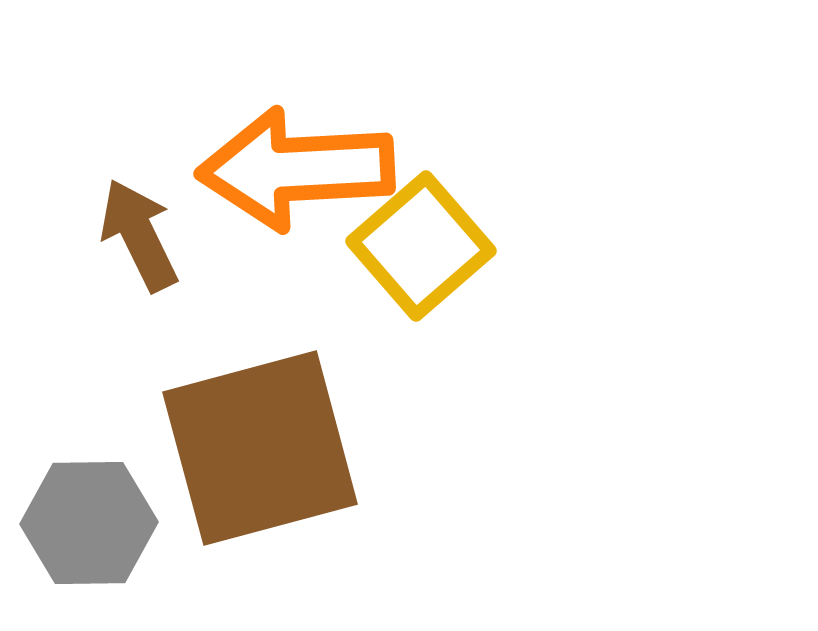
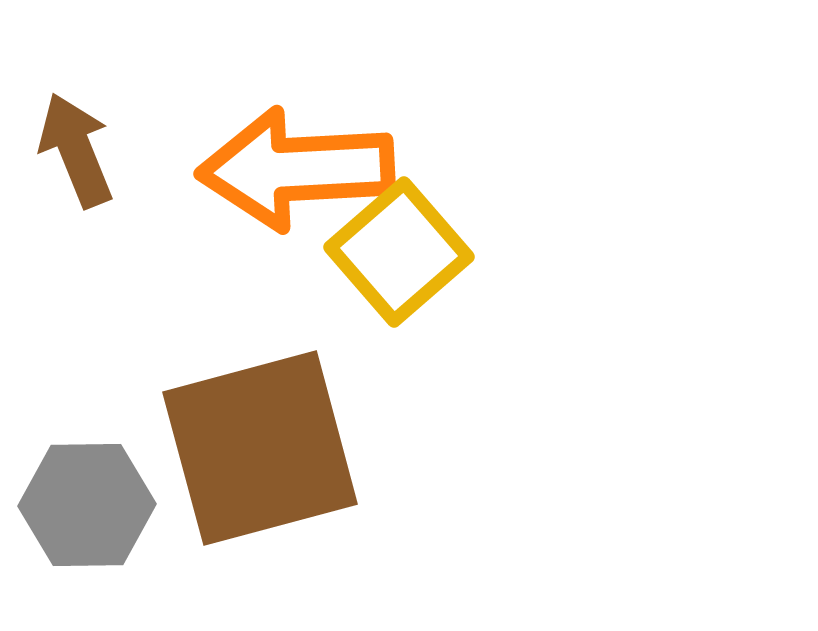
brown arrow: moved 63 px left, 85 px up; rotated 4 degrees clockwise
yellow square: moved 22 px left, 6 px down
gray hexagon: moved 2 px left, 18 px up
